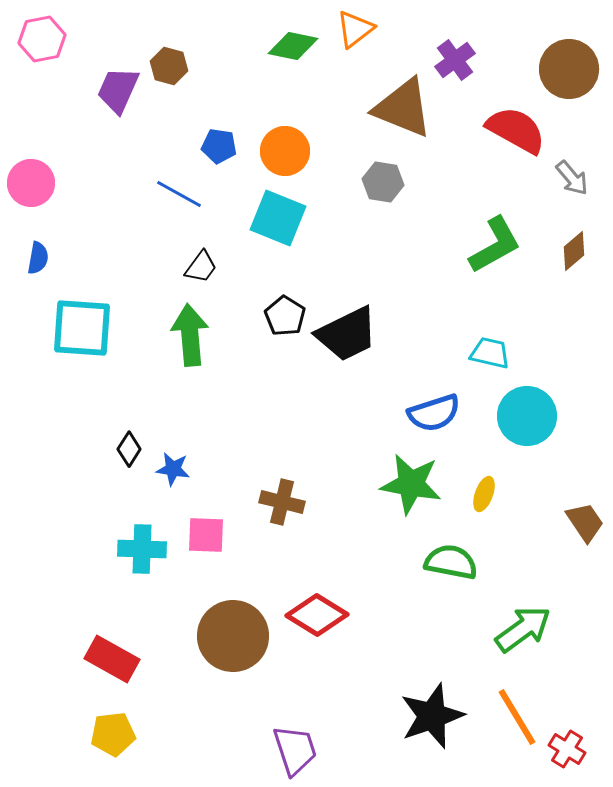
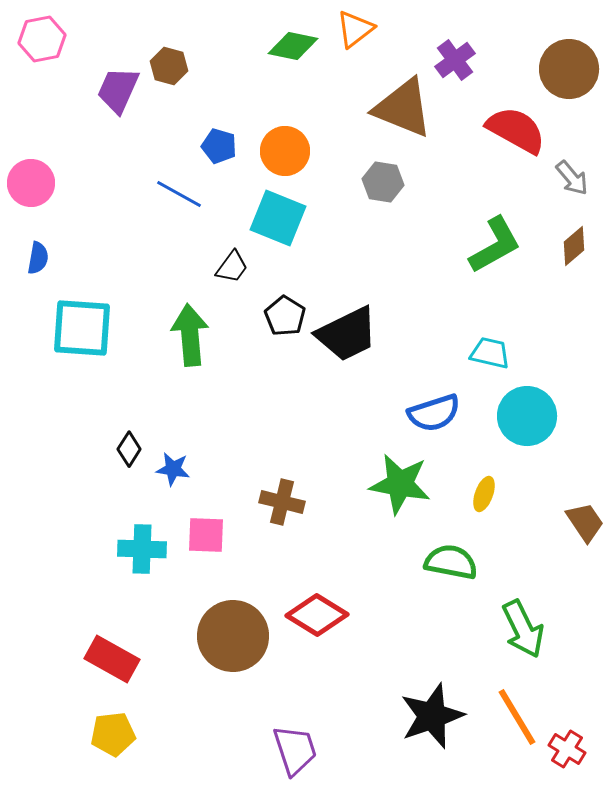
blue pentagon at (219, 146): rotated 8 degrees clockwise
brown diamond at (574, 251): moved 5 px up
black trapezoid at (201, 267): moved 31 px right
green star at (411, 484): moved 11 px left
green arrow at (523, 629): rotated 100 degrees clockwise
